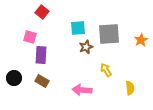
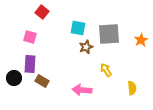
cyan square: rotated 14 degrees clockwise
purple rectangle: moved 11 px left, 9 px down
yellow semicircle: moved 2 px right
